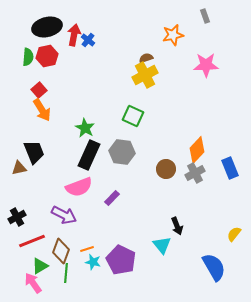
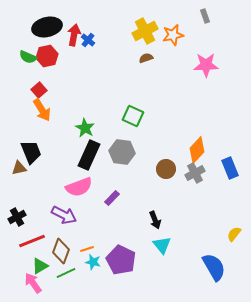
green semicircle: rotated 108 degrees clockwise
yellow cross: moved 44 px up
black trapezoid: moved 3 px left
black arrow: moved 22 px left, 6 px up
green line: rotated 60 degrees clockwise
